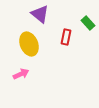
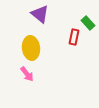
red rectangle: moved 8 px right
yellow ellipse: moved 2 px right, 4 px down; rotated 15 degrees clockwise
pink arrow: moved 6 px right; rotated 77 degrees clockwise
